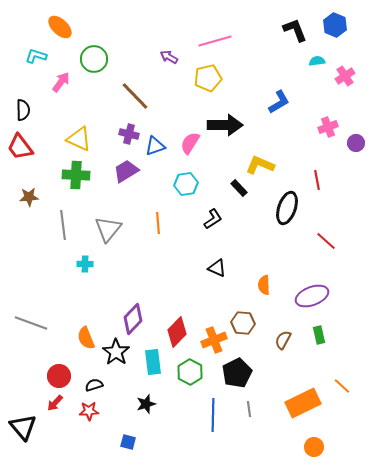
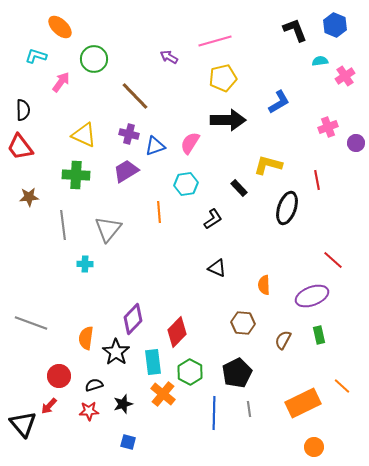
cyan semicircle at (317, 61): moved 3 px right
yellow pentagon at (208, 78): moved 15 px right
black arrow at (225, 125): moved 3 px right, 5 px up
yellow triangle at (79, 139): moved 5 px right, 4 px up
yellow L-shape at (260, 165): moved 8 px right; rotated 8 degrees counterclockwise
orange line at (158, 223): moved 1 px right, 11 px up
red line at (326, 241): moved 7 px right, 19 px down
orange semicircle at (86, 338): rotated 30 degrees clockwise
orange cross at (214, 340): moved 51 px left, 54 px down; rotated 30 degrees counterclockwise
red arrow at (55, 403): moved 6 px left, 3 px down
black star at (146, 404): moved 23 px left
blue line at (213, 415): moved 1 px right, 2 px up
black triangle at (23, 427): moved 3 px up
